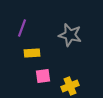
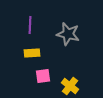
purple line: moved 8 px right, 3 px up; rotated 18 degrees counterclockwise
gray star: moved 2 px left, 1 px up
yellow cross: rotated 30 degrees counterclockwise
